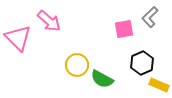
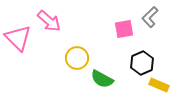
yellow circle: moved 7 px up
